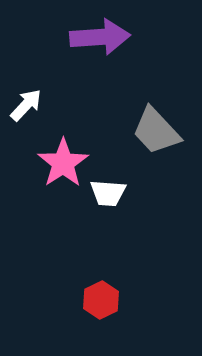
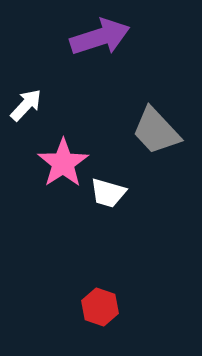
purple arrow: rotated 14 degrees counterclockwise
white trapezoid: rotated 12 degrees clockwise
red hexagon: moved 1 px left, 7 px down; rotated 15 degrees counterclockwise
